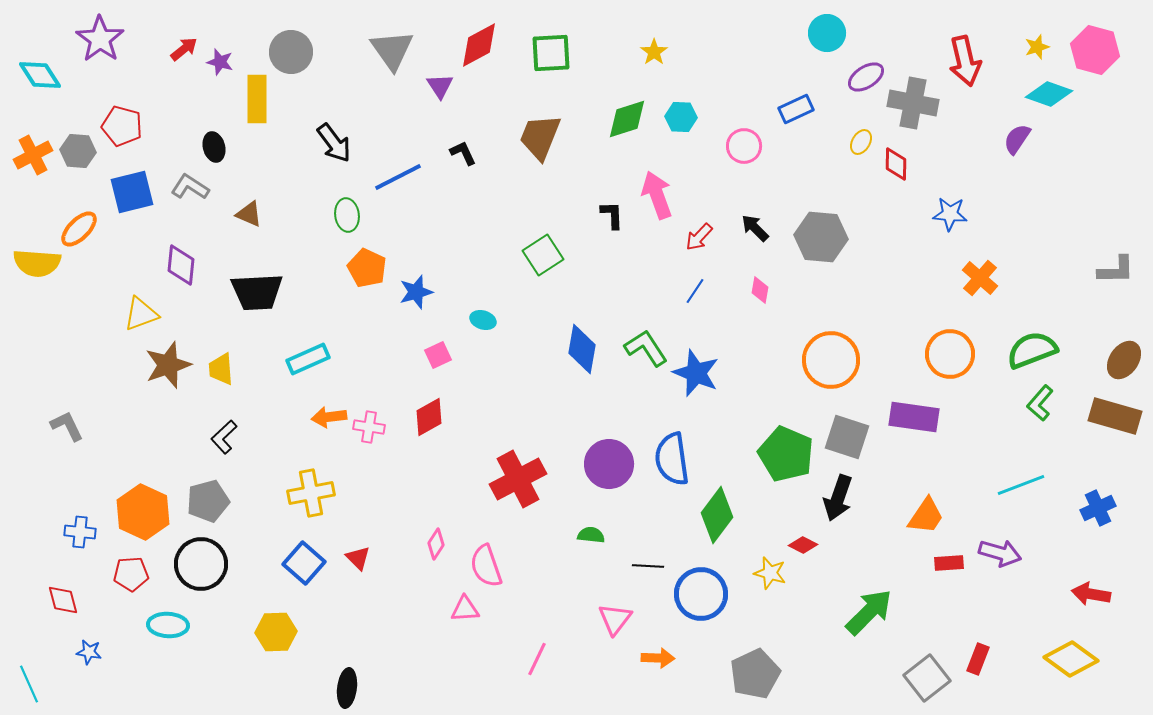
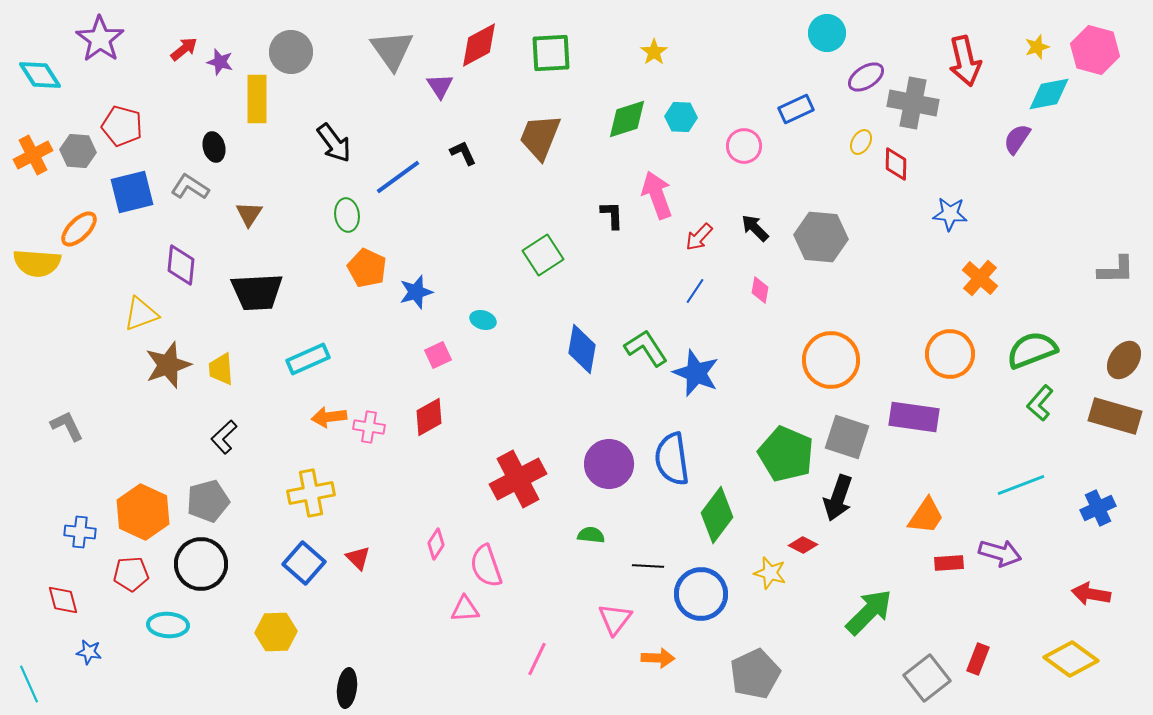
cyan diamond at (1049, 94): rotated 30 degrees counterclockwise
blue line at (398, 177): rotated 9 degrees counterclockwise
brown triangle at (249, 214): rotated 40 degrees clockwise
